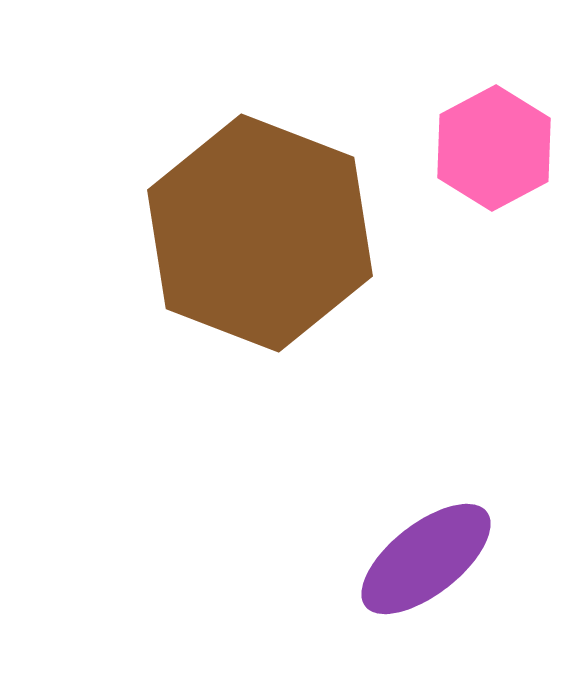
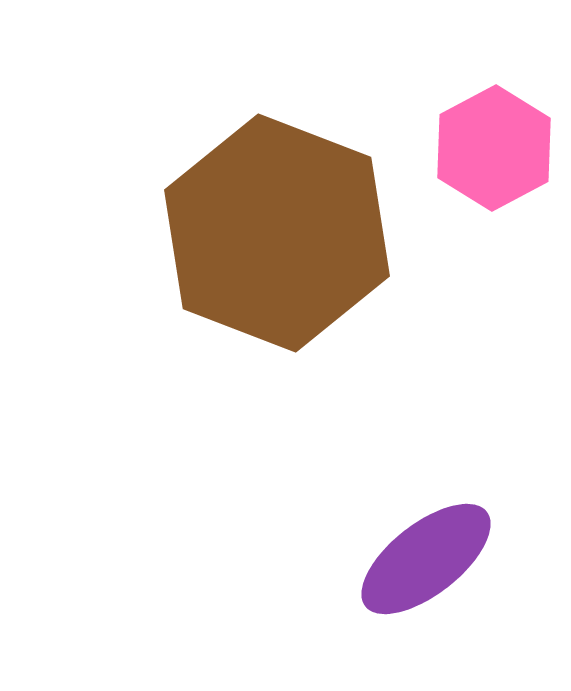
brown hexagon: moved 17 px right
